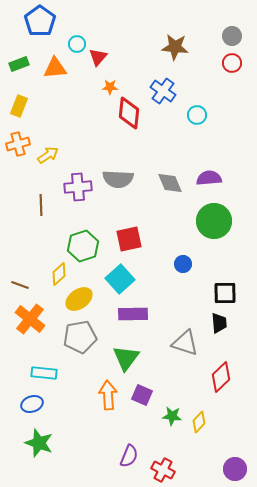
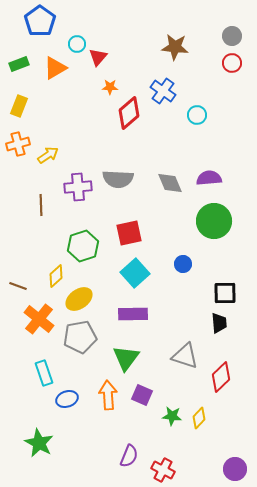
orange triangle at (55, 68): rotated 25 degrees counterclockwise
red diamond at (129, 113): rotated 44 degrees clockwise
red square at (129, 239): moved 6 px up
yellow diamond at (59, 274): moved 3 px left, 2 px down
cyan square at (120, 279): moved 15 px right, 6 px up
brown line at (20, 285): moved 2 px left, 1 px down
orange cross at (30, 319): moved 9 px right
gray triangle at (185, 343): moved 13 px down
cyan rectangle at (44, 373): rotated 65 degrees clockwise
blue ellipse at (32, 404): moved 35 px right, 5 px up
yellow diamond at (199, 422): moved 4 px up
green star at (39, 443): rotated 8 degrees clockwise
